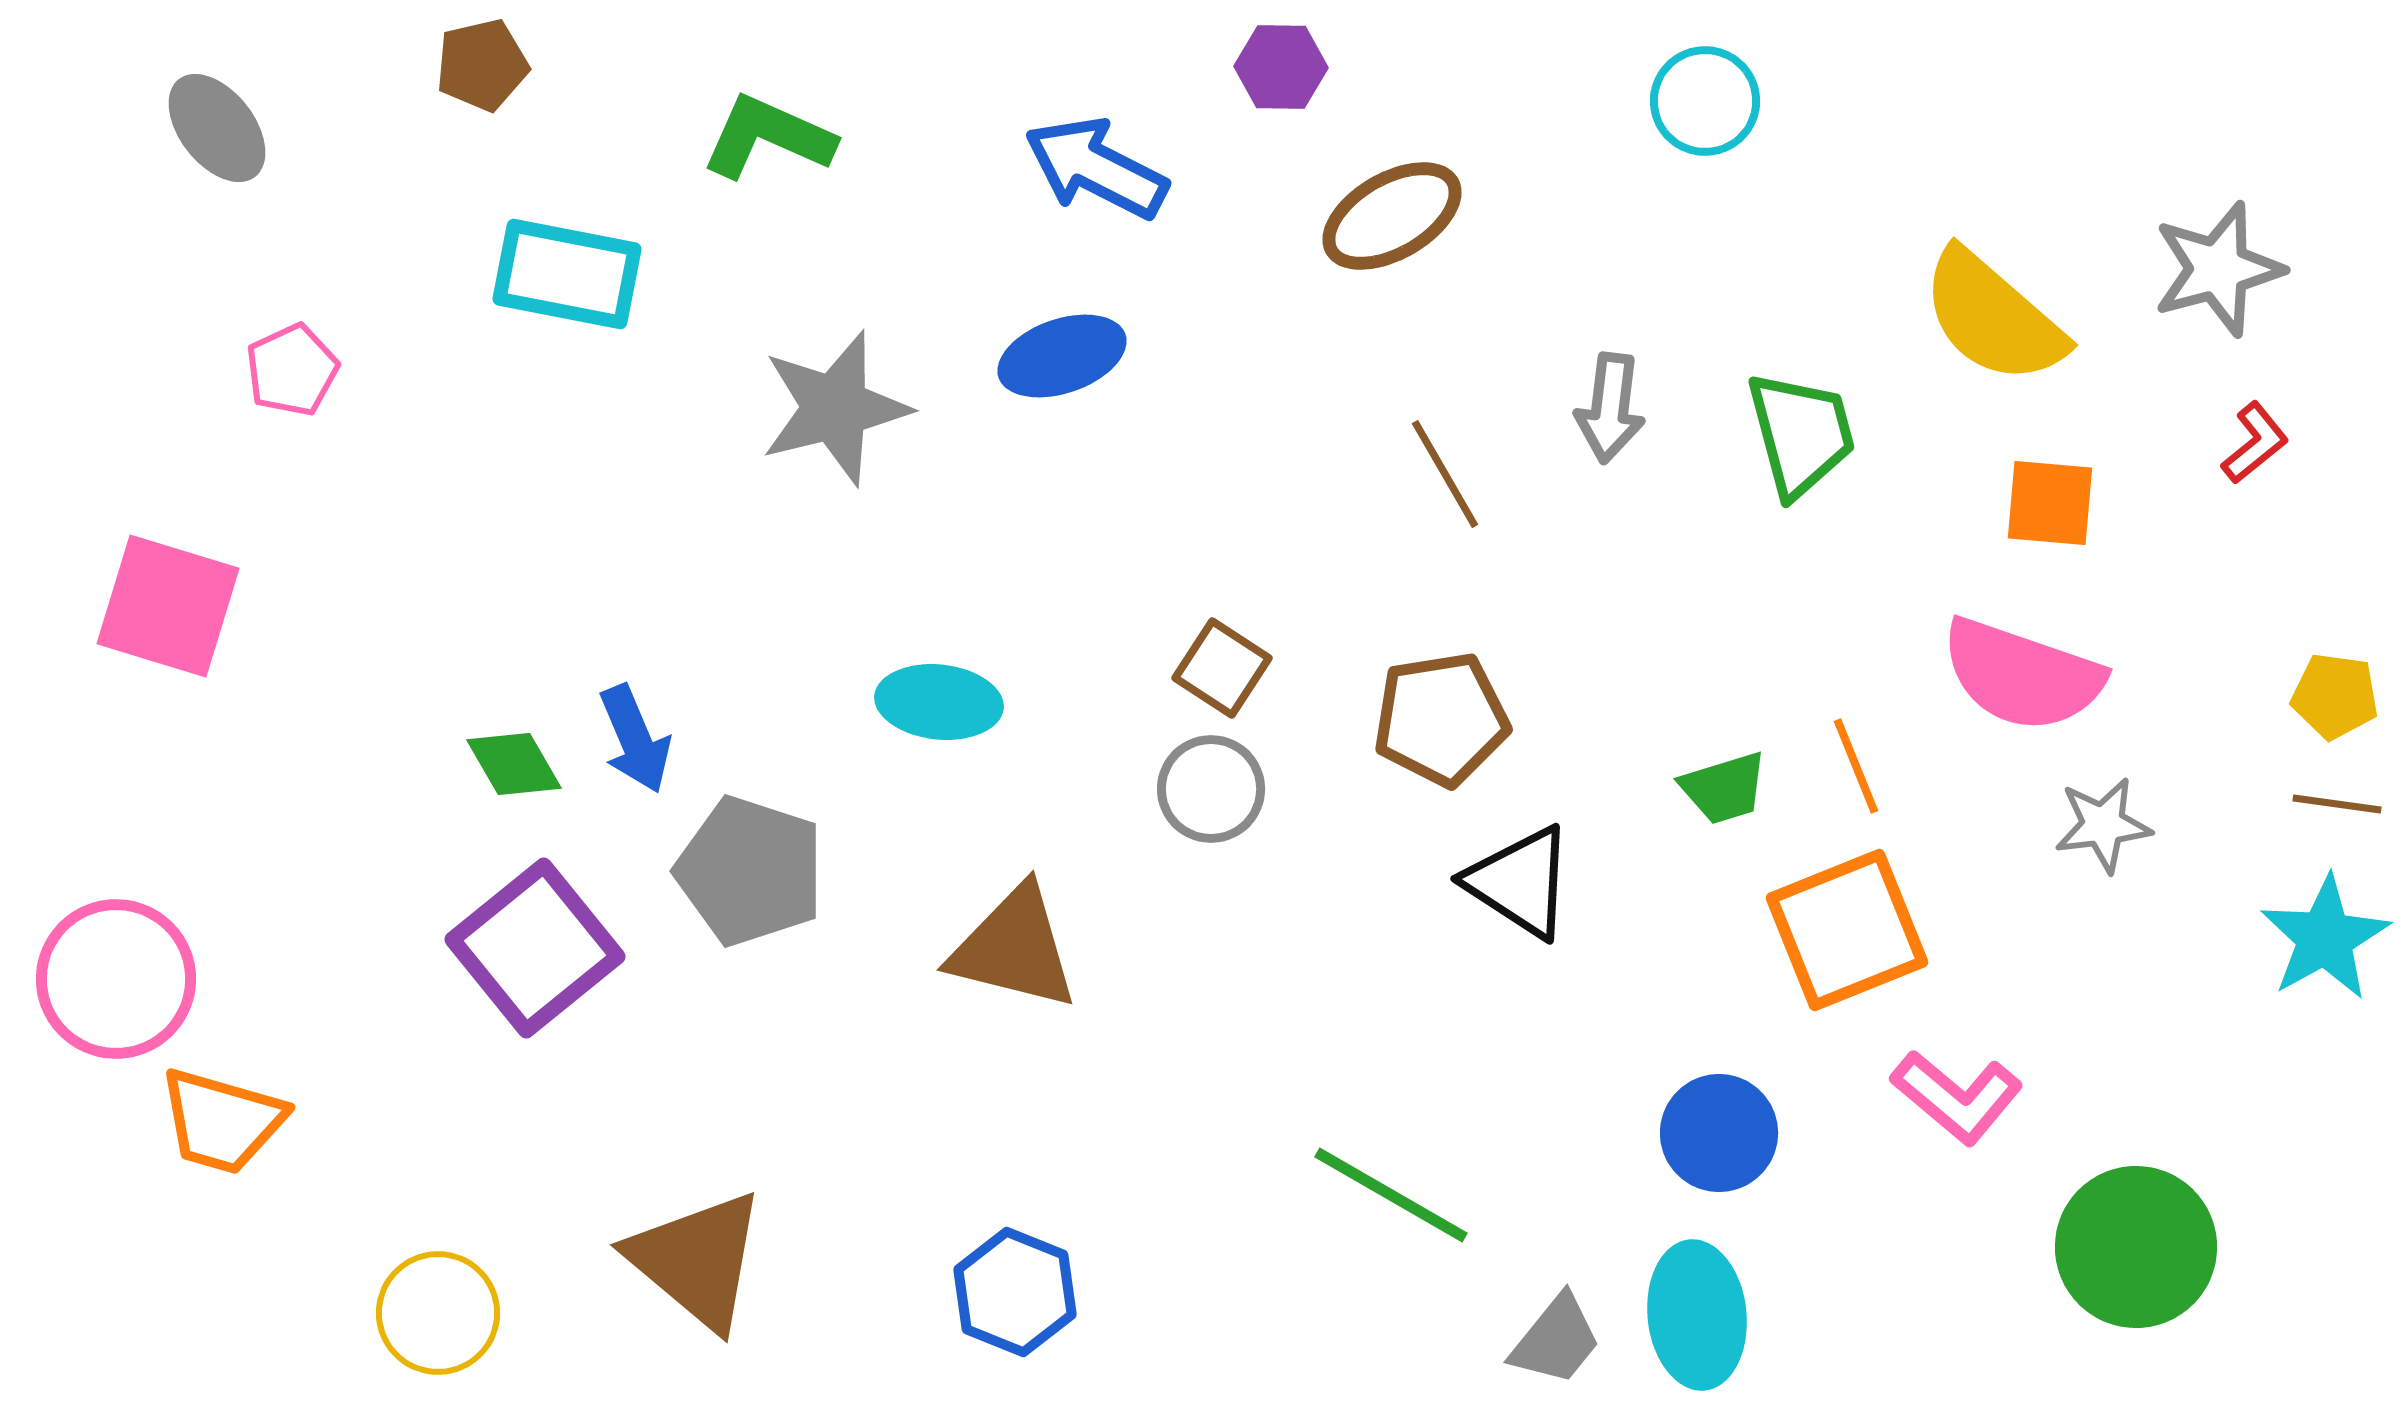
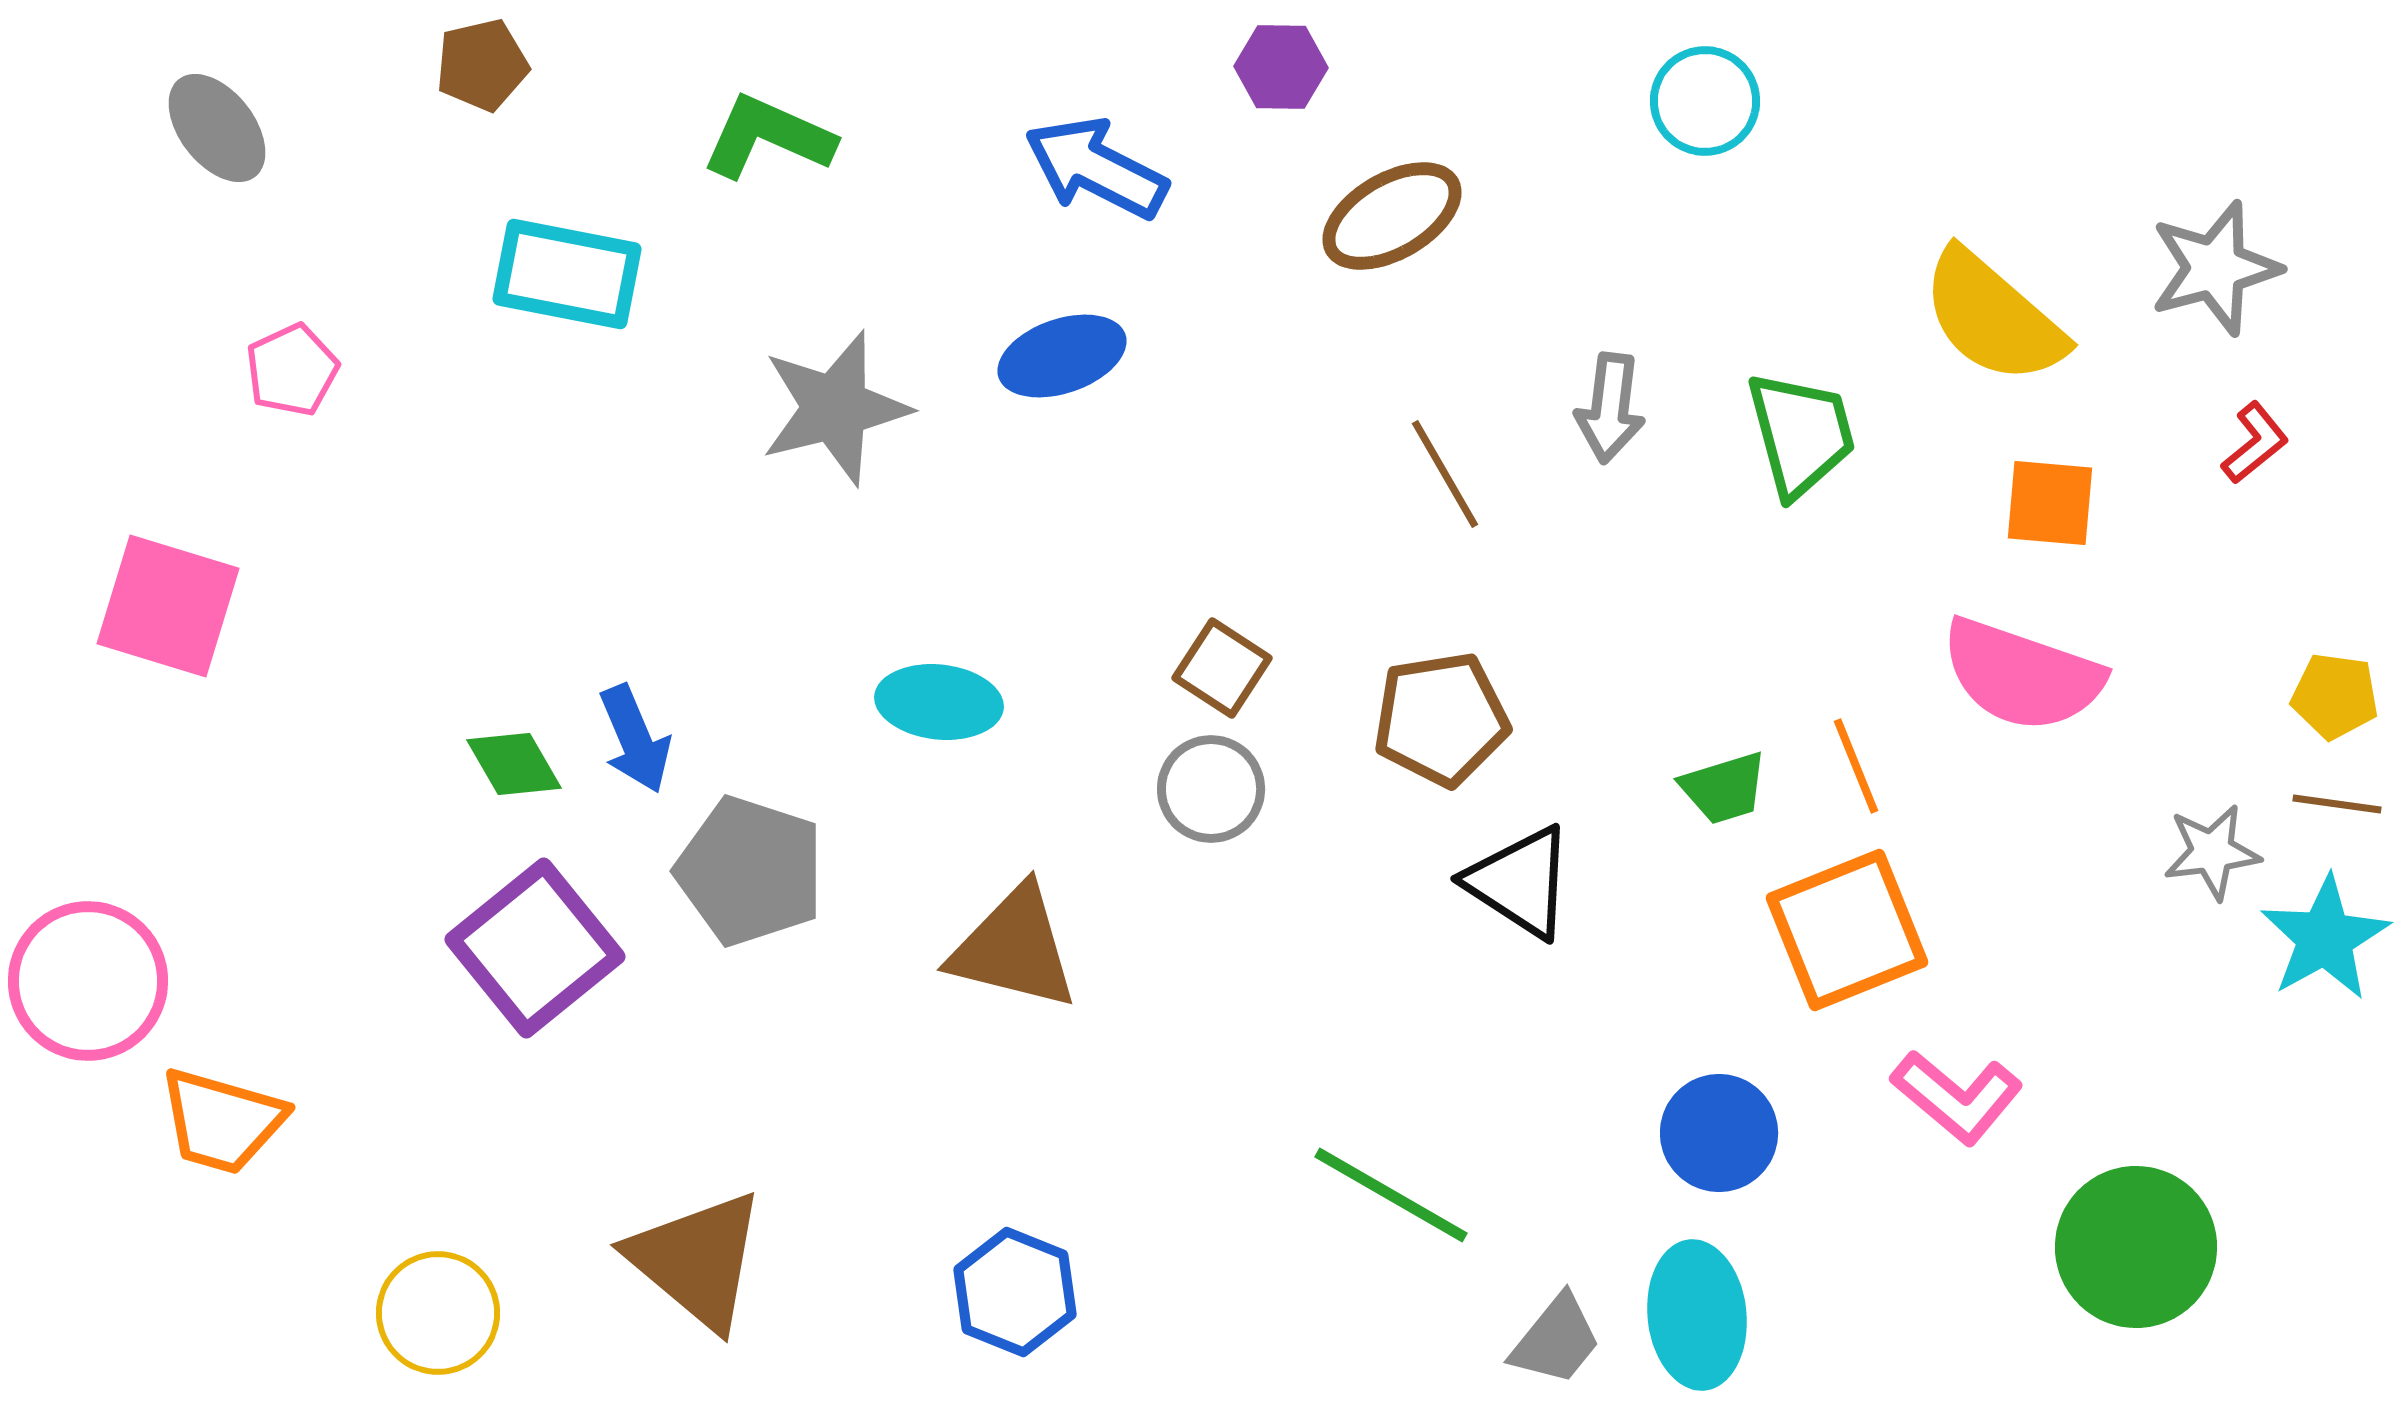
gray star at (2218, 269): moved 3 px left, 1 px up
gray star at (2103, 825): moved 109 px right, 27 px down
pink circle at (116, 979): moved 28 px left, 2 px down
